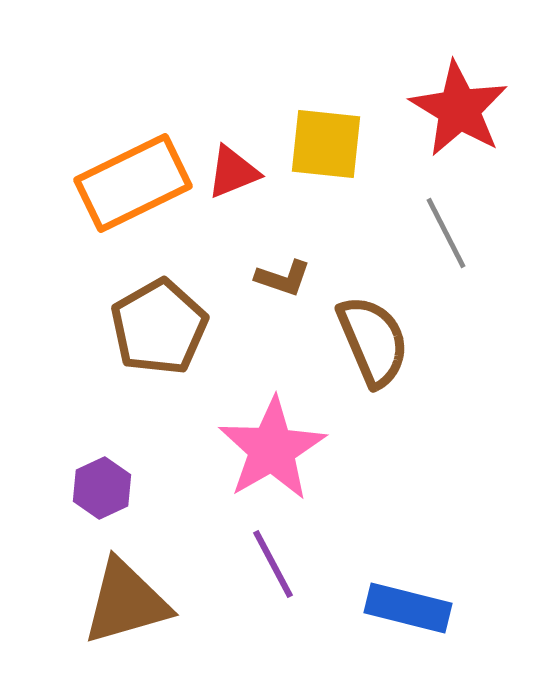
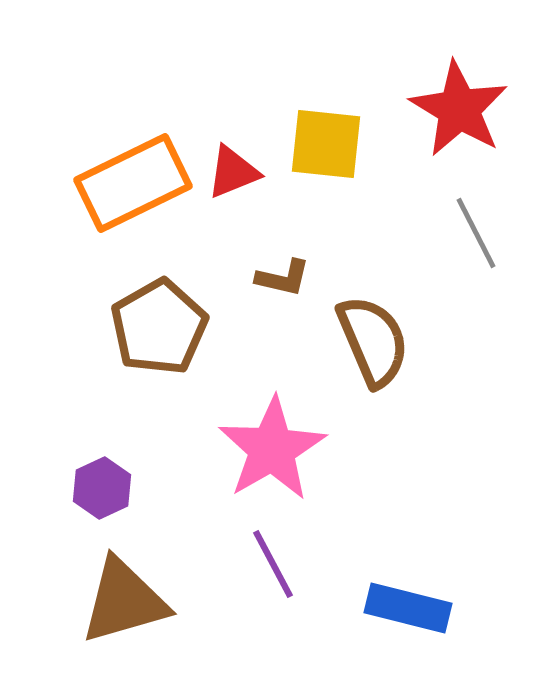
gray line: moved 30 px right
brown L-shape: rotated 6 degrees counterclockwise
brown triangle: moved 2 px left, 1 px up
